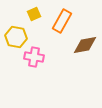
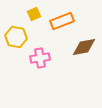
orange rectangle: rotated 40 degrees clockwise
brown diamond: moved 1 px left, 2 px down
pink cross: moved 6 px right, 1 px down; rotated 18 degrees counterclockwise
